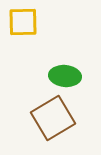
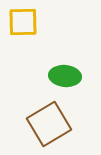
brown square: moved 4 px left, 6 px down
